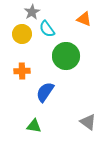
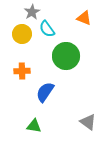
orange triangle: moved 1 px up
